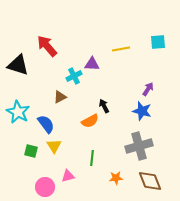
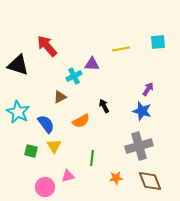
orange semicircle: moved 9 px left
